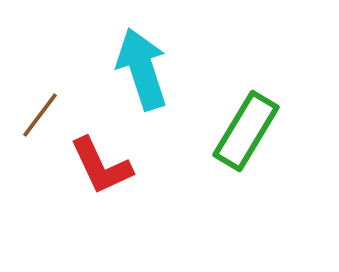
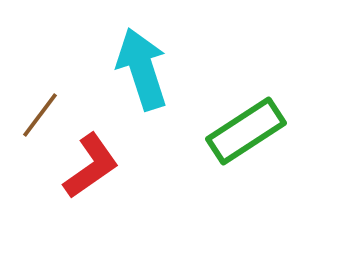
green rectangle: rotated 26 degrees clockwise
red L-shape: moved 10 px left; rotated 100 degrees counterclockwise
